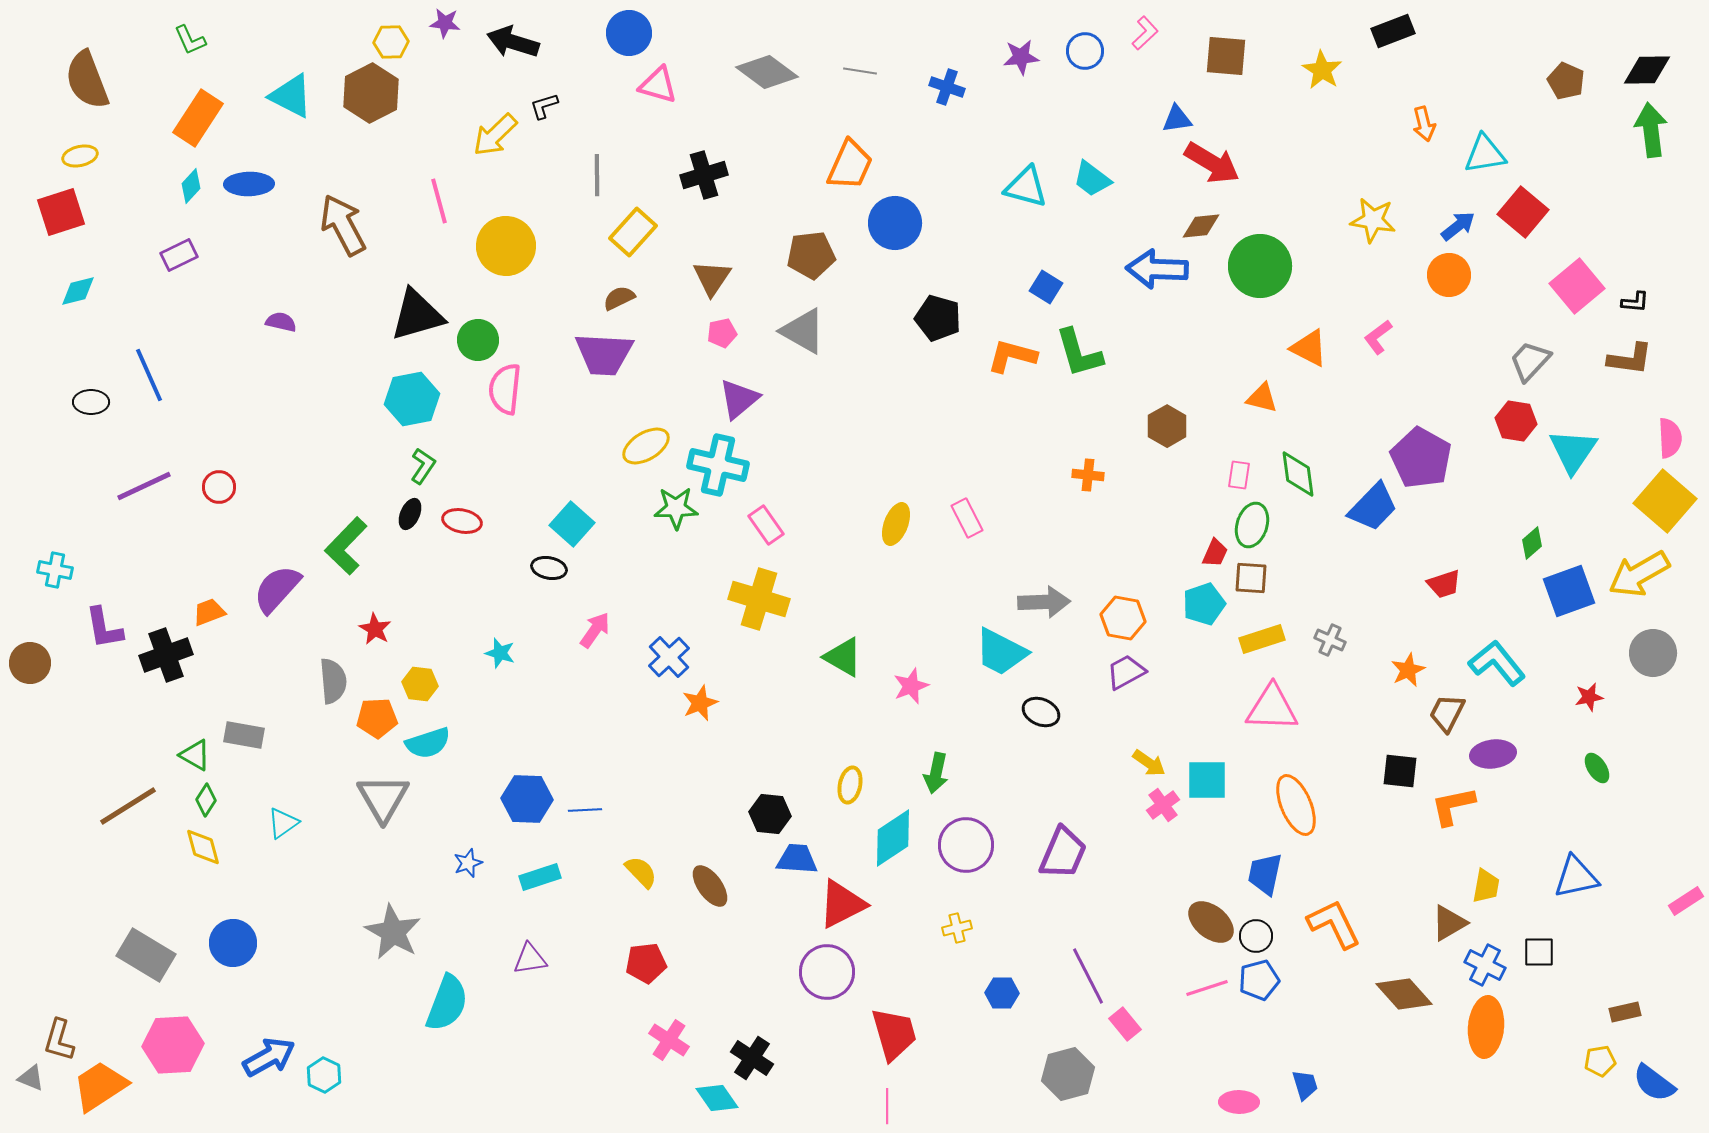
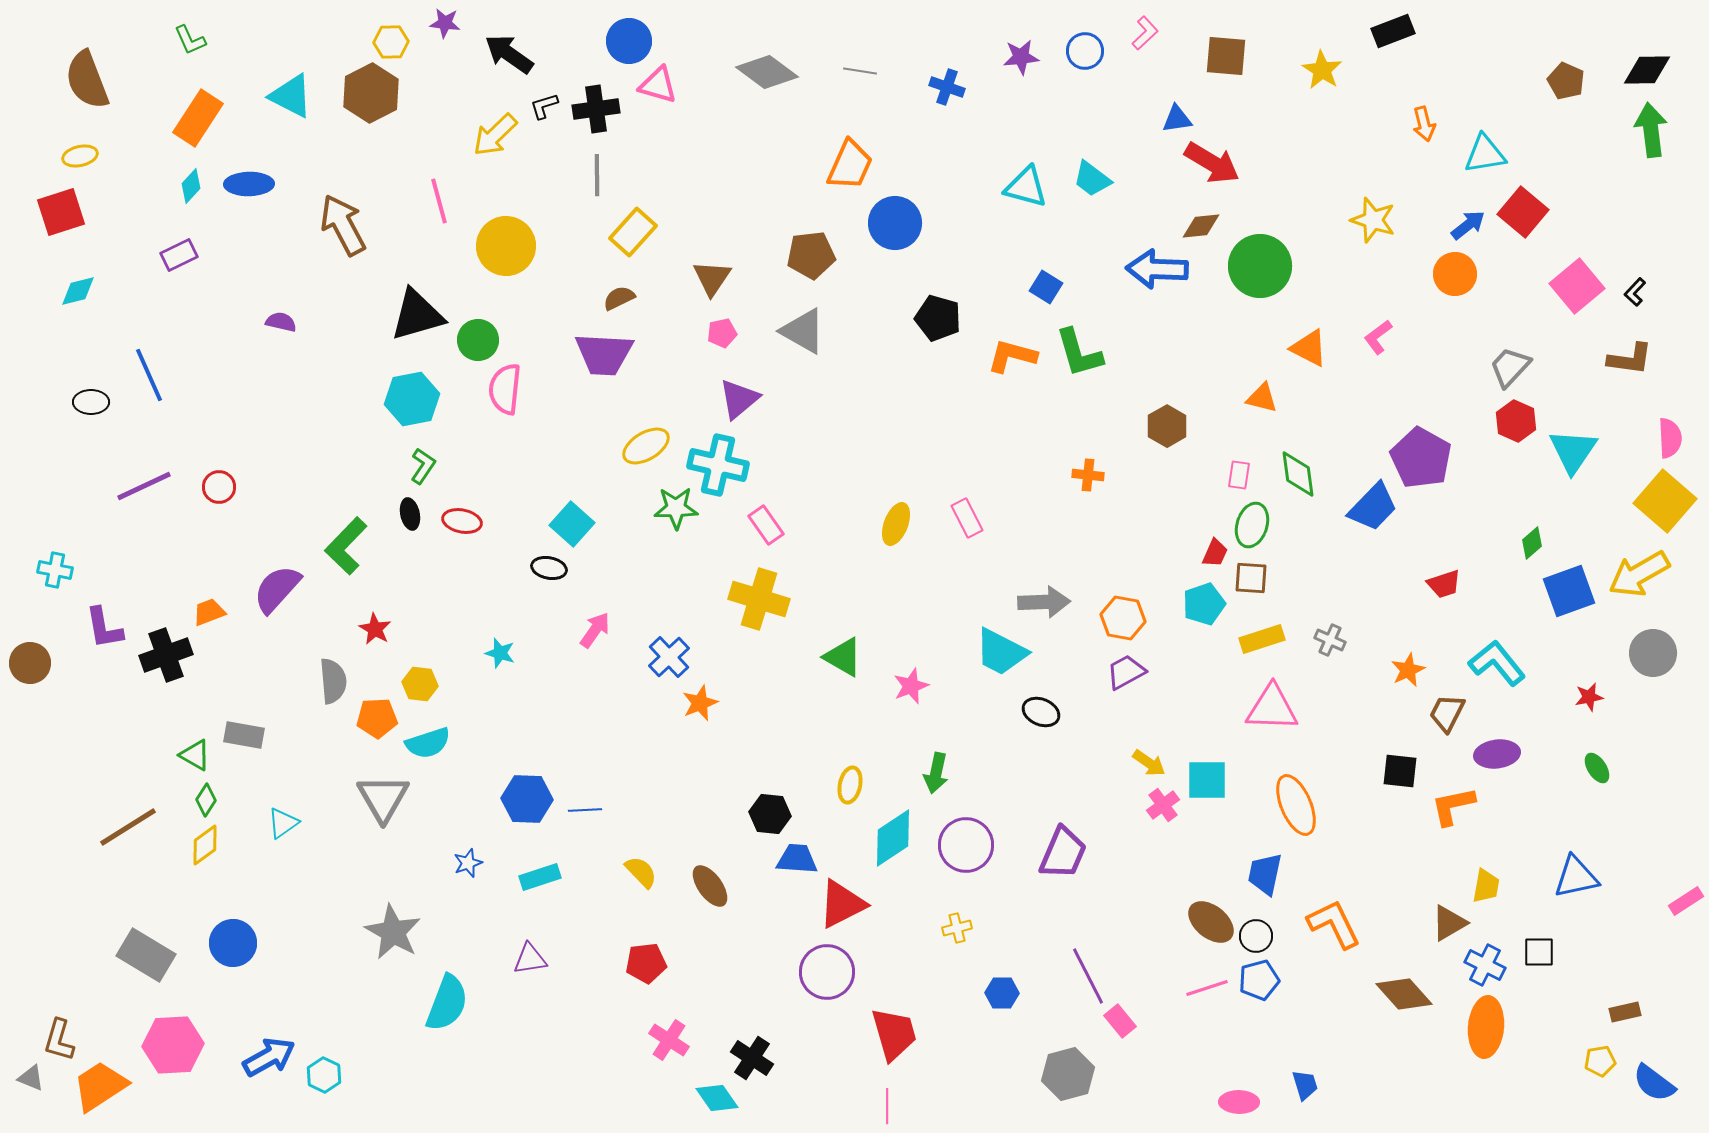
blue circle at (629, 33): moved 8 px down
black arrow at (513, 42): moved 4 px left, 12 px down; rotated 18 degrees clockwise
black cross at (704, 175): moved 108 px left, 66 px up; rotated 9 degrees clockwise
yellow star at (1373, 220): rotated 9 degrees clockwise
blue arrow at (1458, 226): moved 10 px right, 1 px up
orange circle at (1449, 275): moved 6 px right, 1 px up
black L-shape at (1635, 302): moved 10 px up; rotated 128 degrees clockwise
gray trapezoid at (1530, 361): moved 20 px left, 6 px down
red hexagon at (1516, 421): rotated 15 degrees clockwise
black ellipse at (410, 514): rotated 36 degrees counterclockwise
purple ellipse at (1493, 754): moved 4 px right
brown line at (128, 806): moved 21 px down
yellow diamond at (203, 847): moved 2 px right, 2 px up; rotated 69 degrees clockwise
pink rectangle at (1125, 1024): moved 5 px left, 3 px up
